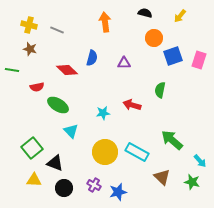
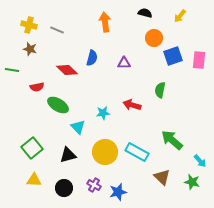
pink rectangle: rotated 12 degrees counterclockwise
cyan triangle: moved 7 px right, 4 px up
black triangle: moved 13 px right, 8 px up; rotated 36 degrees counterclockwise
